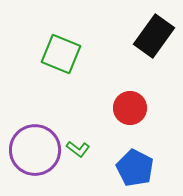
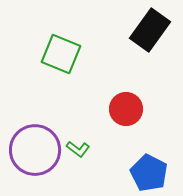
black rectangle: moved 4 px left, 6 px up
red circle: moved 4 px left, 1 px down
blue pentagon: moved 14 px right, 5 px down
